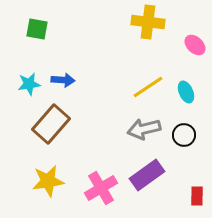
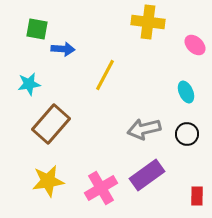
blue arrow: moved 31 px up
yellow line: moved 43 px left, 12 px up; rotated 28 degrees counterclockwise
black circle: moved 3 px right, 1 px up
